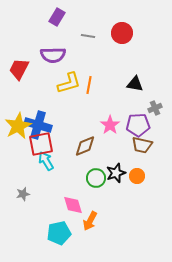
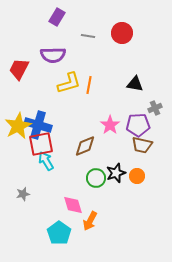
cyan pentagon: rotated 25 degrees counterclockwise
